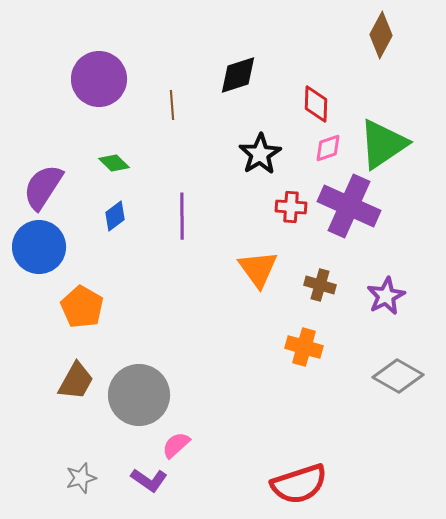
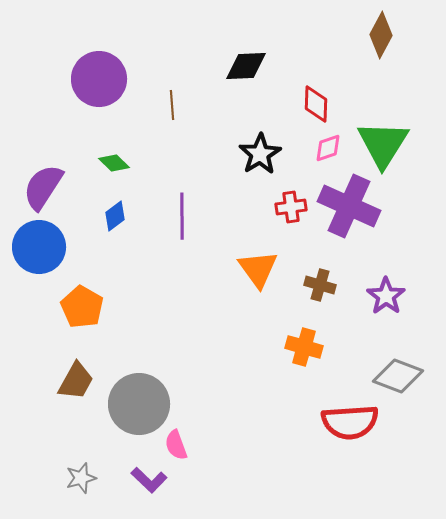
black diamond: moved 8 px right, 9 px up; rotated 15 degrees clockwise
green triangle: rotated 24 degrees counterclockwise
red cross: rotated 12 degrees counterclockwise
purple star: rotated 9 degrees counterclockwise
gray diamond: rotated 9 degrees counterclockwise
gray circle: moved 9 px down
pink semicircle: rotated 68 degrees counterclockwise
purple L-shape: rotated 9 degrees clockwise
red semicircle: moved 51 px right, 62 px up; rotated 14 degrees clockwise
